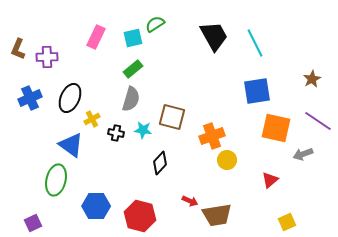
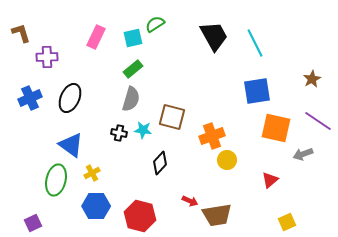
brown L-shape: moved 3 px right, 16 px up; rotated 140 degrees clockwise
yellow cross: moved 54 px down
black cross: moved 3 px right
